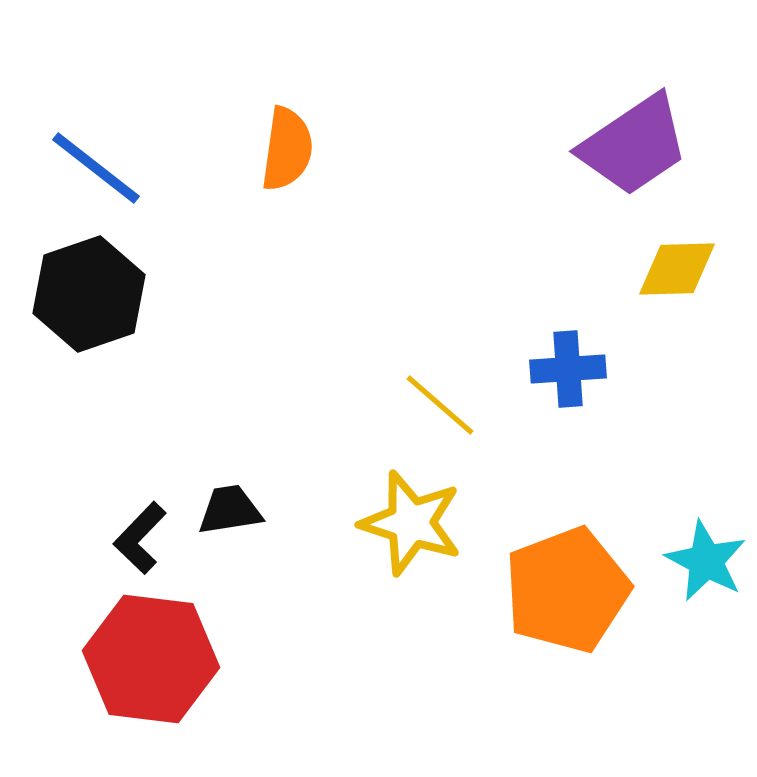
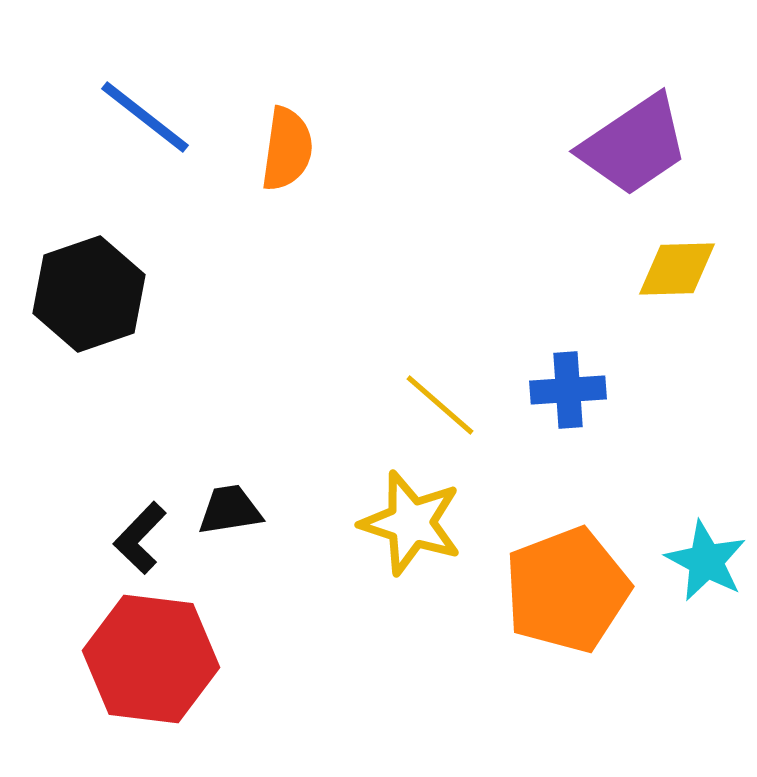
blue line: moved 49 px right, 51 px up
blue cross: moved 21 px down
